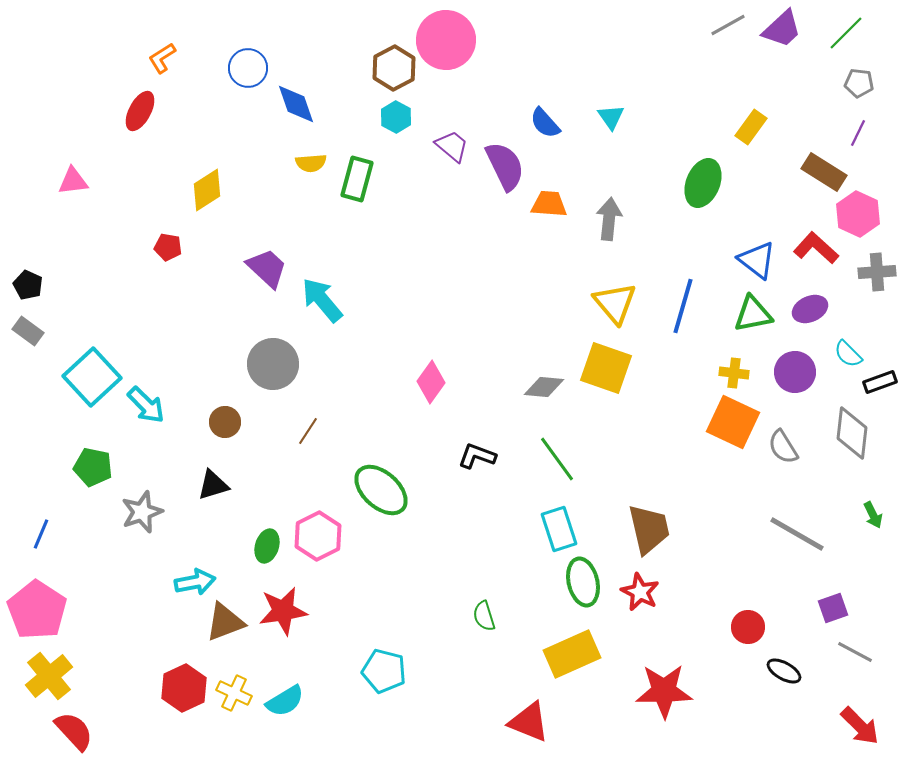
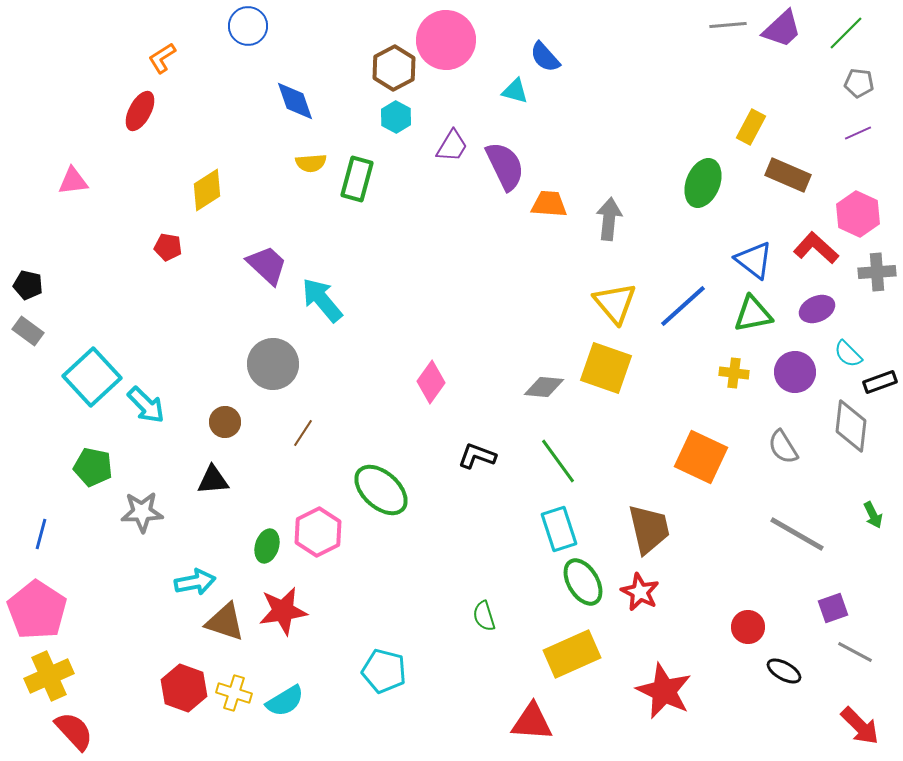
gray line at (728, 25): rotated 24 degrees clockwise
blue circle at (248, 68): moved 42 px up
blue diamond at (296, 104): moved 1 px left, 3 px up
cyan triangle at (611, 117): moved 96 px left, 26 px up; rotated 40 degrees counterclockwise
blue semicircle at (545, 123): moved 66 px up
yellow rectangle at (751, 127): rotated 8 degrees counterclockwise
purple line at (858, 133): rotated 40 degrees clockwise
purple trapezoid at (452, 146): rotated 81 degrees clockwise
brown rectangle at (824, 172): moved 36 px left, 3 px down; rotated 9 degrees counterclockwise
blue triangle at (757, 260): moved 3 px left
purple trapezoid at (267, 268): moved 3 px up
black pentagon at (28, 285): rotated 12 degrees counterclockwise
blue line at (683, 306): rotated 32 degrees clockwise
purple ellipse at (810, 309): moved 7 px right
orange square at (733, 422): moved 32 px left, 35 px down
brown line at (308, 431): moved 5 px left, 2 px down
gray diamond at (852, 433): moved 1 px left, 7 px up
green line at (557, 459): moved 1 px right, 2 px down
black triangle at (213, 485): moved 5 px up; rotated 12 degrees clockwise
gray star at (142, 512): rotated 18 degrees clockwise
blue line at (41, 534): rotated 8 degrees counterclockwise
pink hexagon at (318, 536): moved 4 px up
green ellipse at (583, 582): rotated 18 degrees counterclockwise
brown triangle at (225, 622): rotated 39 degrees clockwise
yellow cross at (49, 676): rotated 15 degrees clockwise
red hexagon at (184, 688): rotated 15 degrees counterclockwise
red star at (664, 691): rotated 26 degrees clockwise
yellow cross at (234, 693): rotated 8 degrees counterclockwise
red triangle at (529, 722): moved 3 px right; rotated 18 degrees counterclockwise
